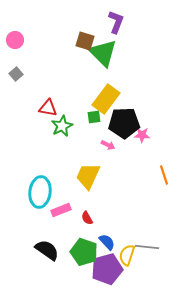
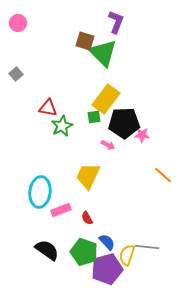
pink circle: moved 3 px right, 17 px up
orange line: moved 1 px left; rotated 30 degrees counterclockwise
